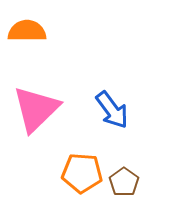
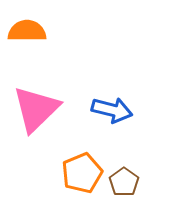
blue arrow: rotated 39 degrees counterclockwise
orange pentagon: rotated 27 degrees counterclockwise
